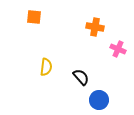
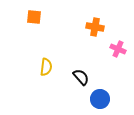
blue circle: moved 1 px right, 1 px up
